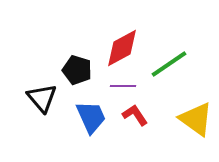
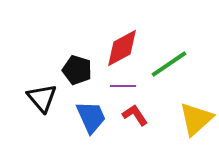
yellow triangle: rotated 42 degrees clockwise
